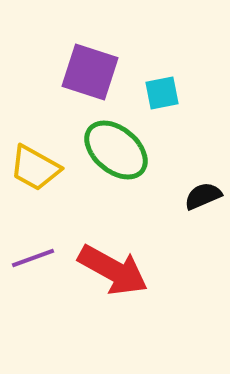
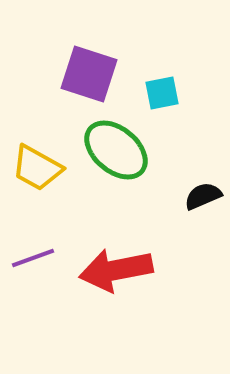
purple square: moved 1 px left, 2 px down
yellow trapezoid: moved 2 px right
red arrow: moved 3 px right; rotated 140 degrees clockwise
